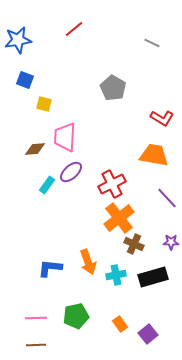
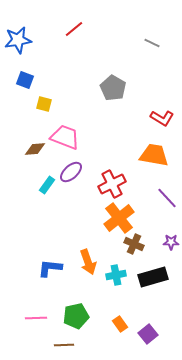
pink trapezoid: rotated 108 degrees clockwise
brown line: moved 28 px right
